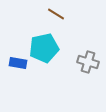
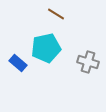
cyan pentagon: moved 2 px right
blue rectangle: rotated 30 degrees clockwise
